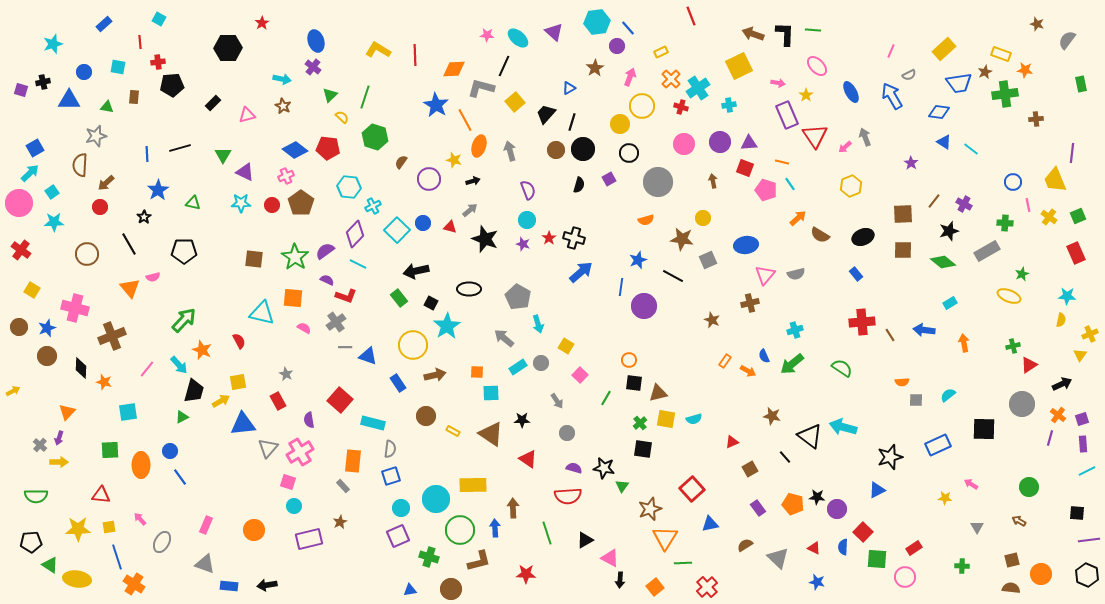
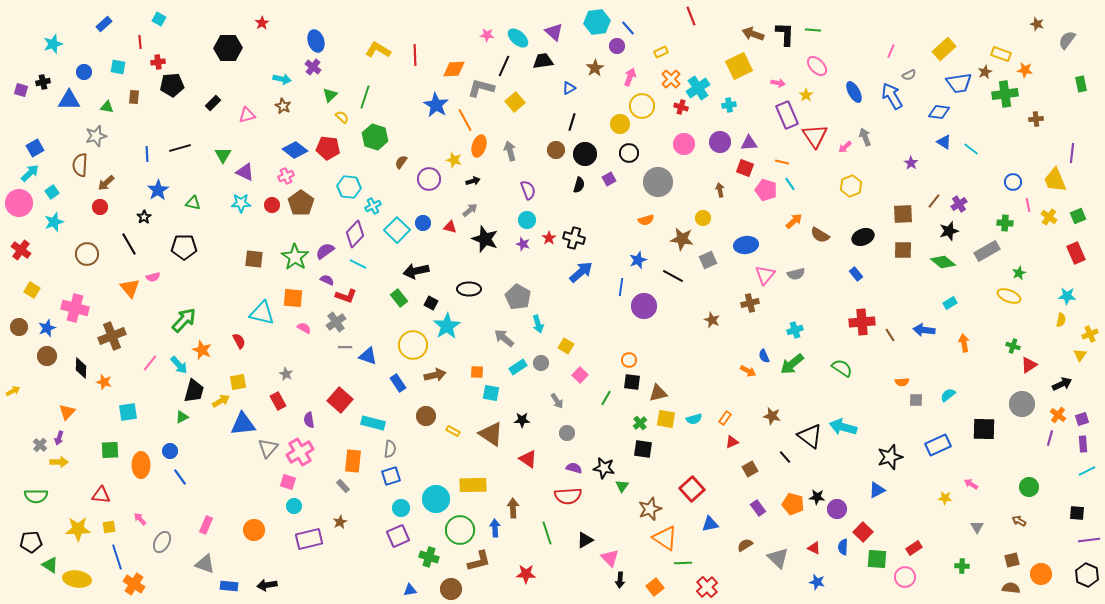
blue ellipse at (851, 92): moved 3 px right
black trapezoid at (546, 114): moved 3 px left, 53 px up; rotated 40 degrees clockwise
black circle at (583, 149): moved 2 px right, 5 px down
brown arrow at (713, 181): moved 7 px right, 9 px down
purple cross at (964, 204): moved 5 px left; rotated 28 degrees clockwise
orange arrow at (798, 218): moved 4 px left, 3 px down
cyan star at (54, 222): rotated 18 degrees counterclockwise
black pentagon at (184, 251): moved 4 px up
green star at (1022, 274): moved 3 px left, 1 px up
green cross at (1013, 346): rotated 32 degrees clockwise
orange rectangle at (725, 361): moved 57 px down
pink line at (147, 369): moved 3 px right, 6 px up
black square at (634, 383): moved 2 px left, 1 px up
cyan square at (491, 393): rotated 12 degrees clockwise
orange triangle at (665, 538): rotated 28 degrees counterclockwise
pink triangle at (610, 558): rotated 18 degrees clockwise
